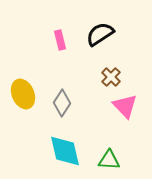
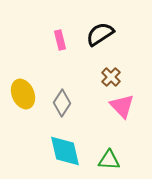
pink triangle: moved 3 px left
